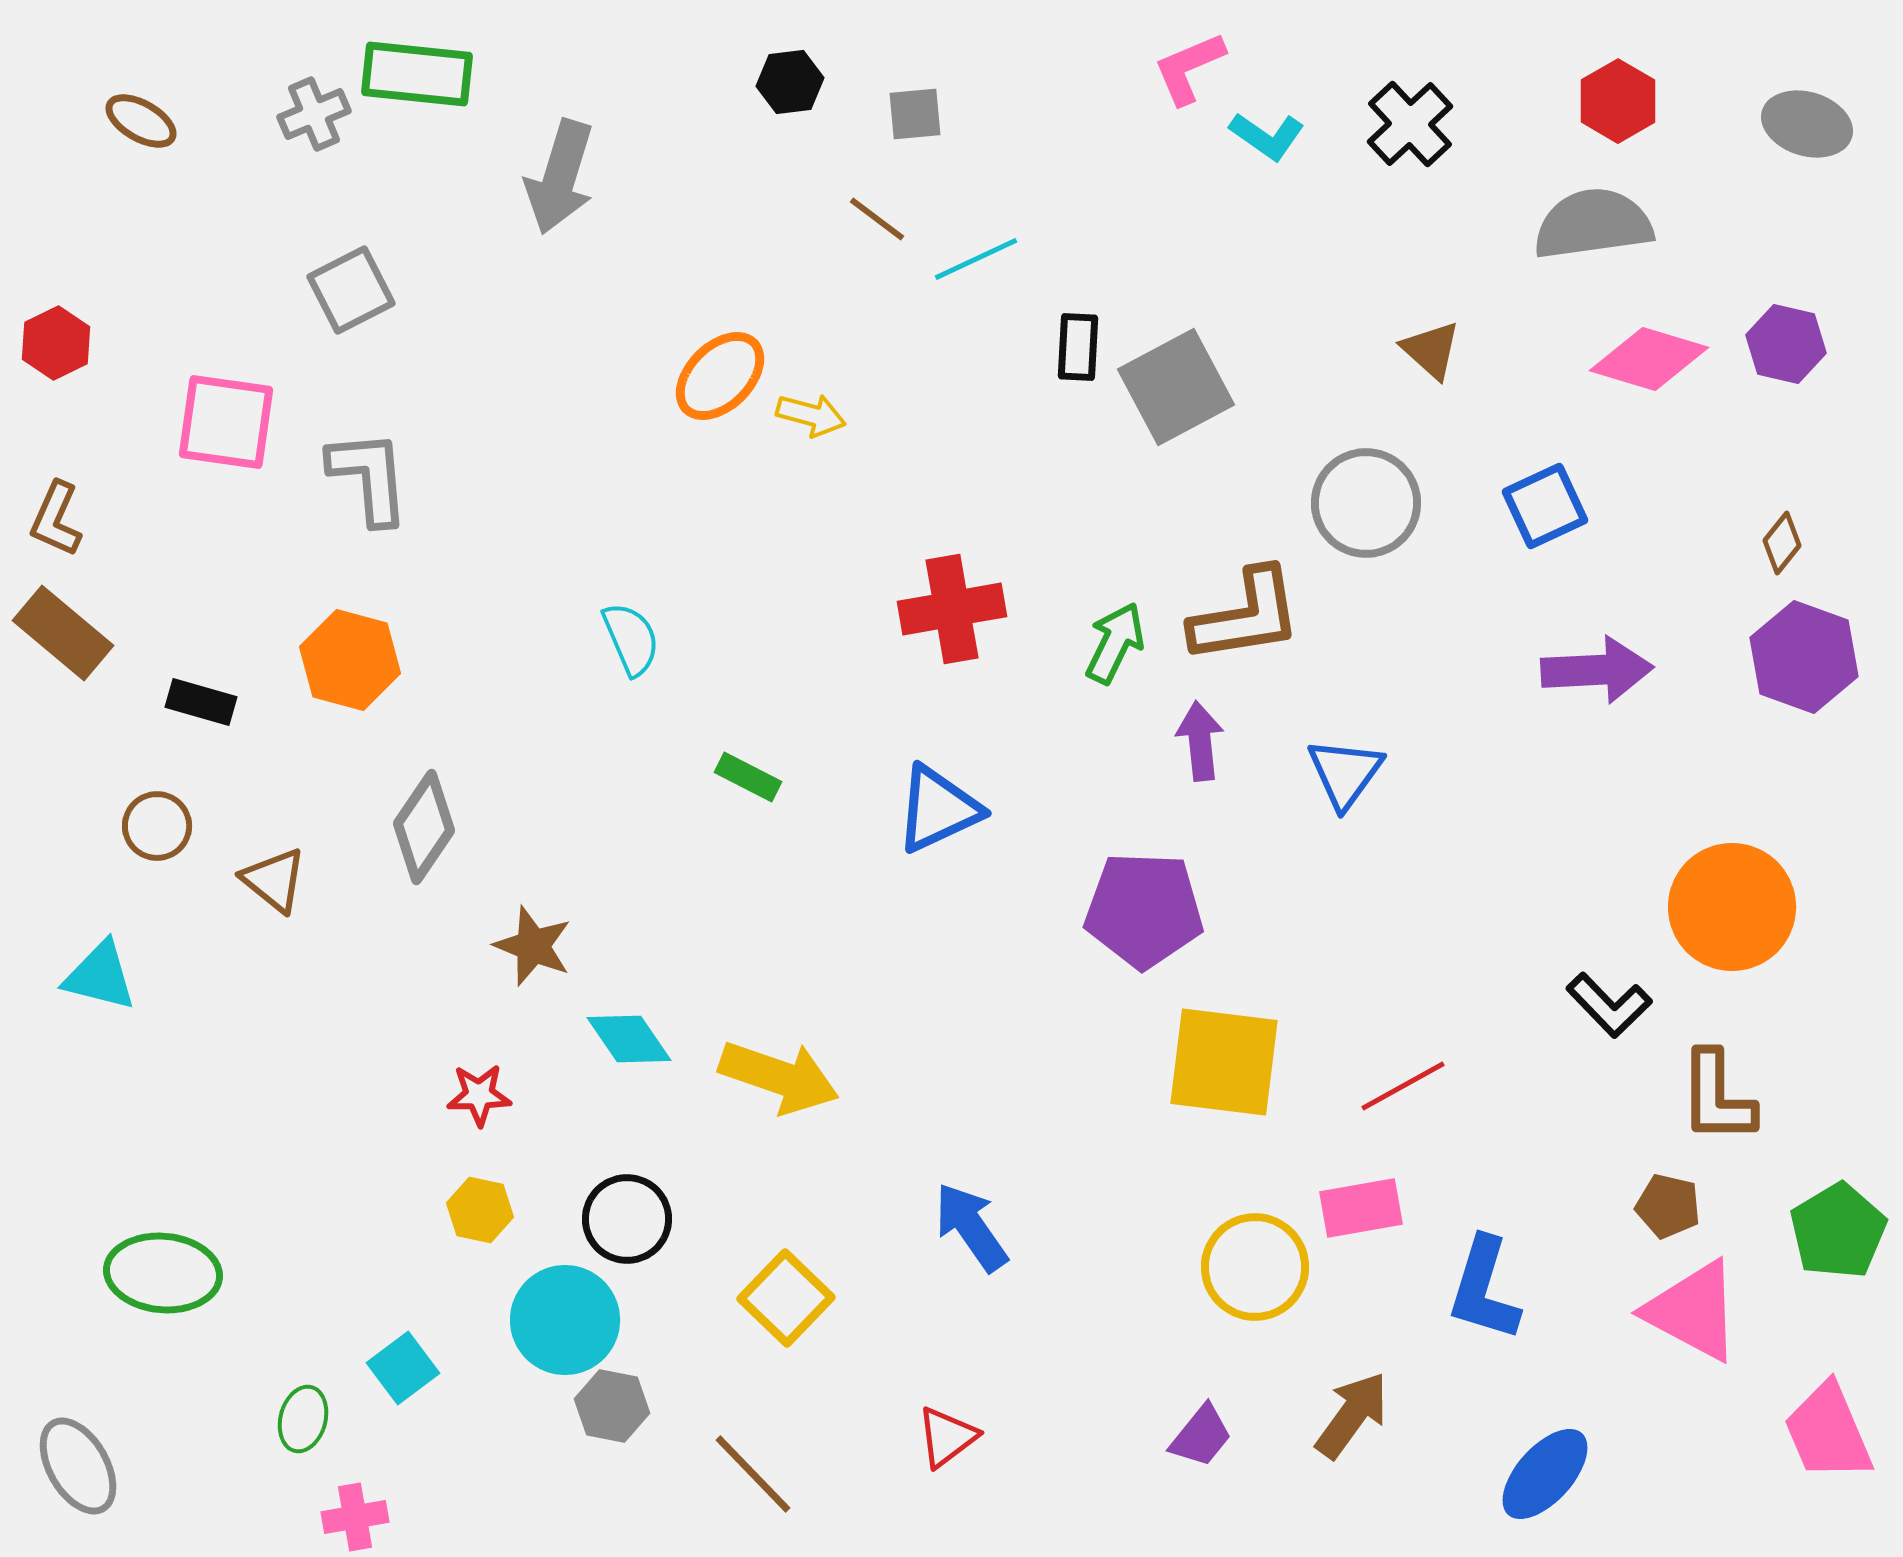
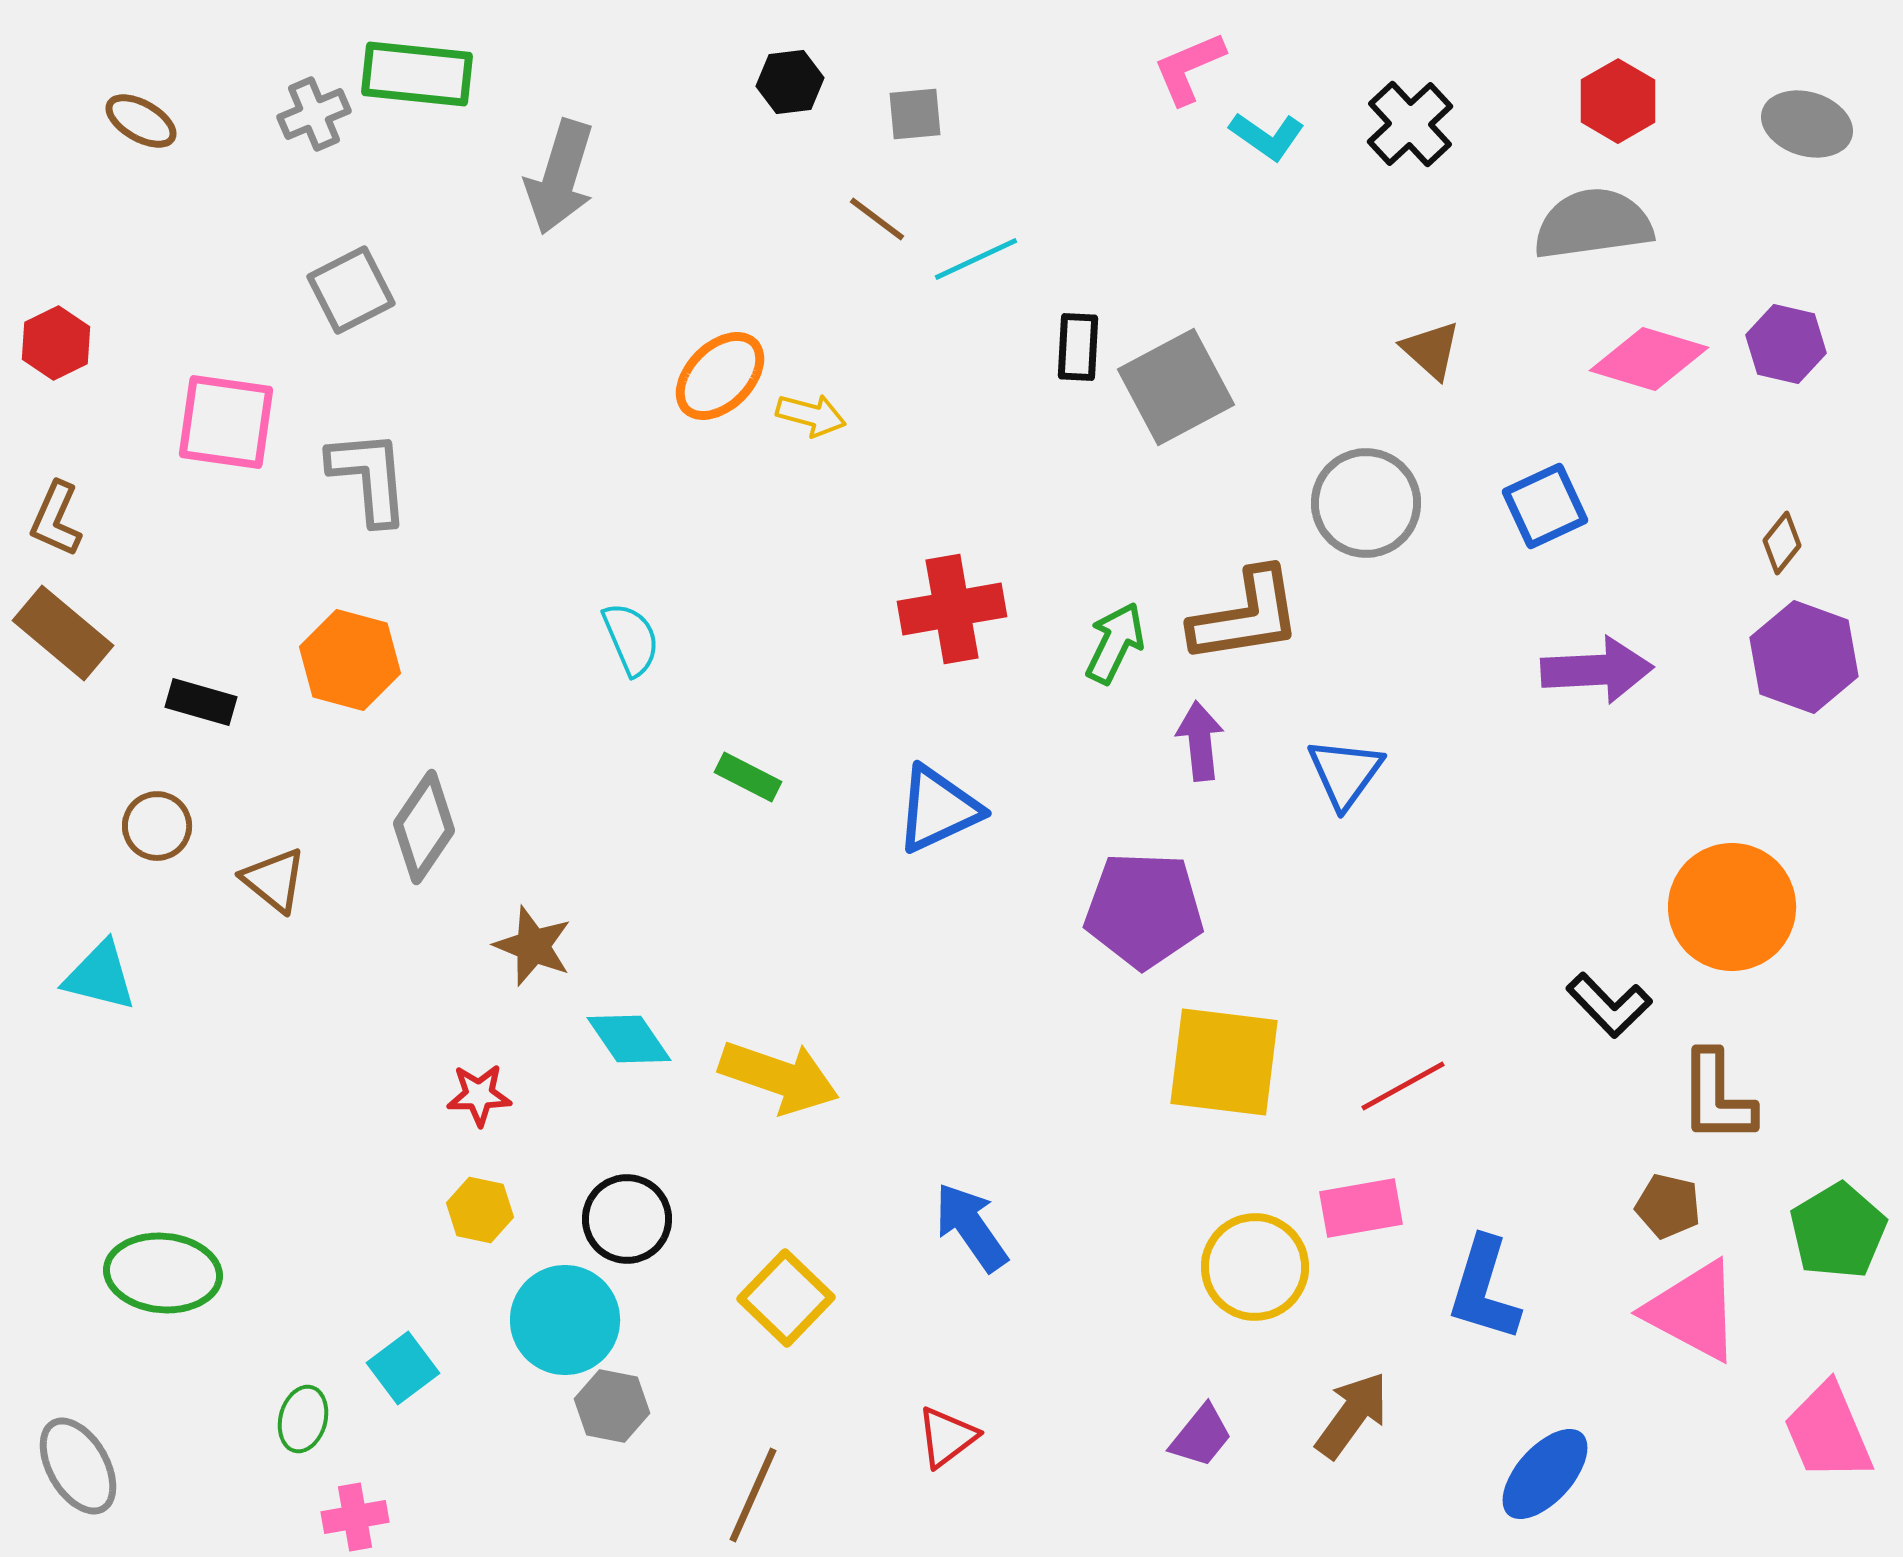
brown line at (753, 1474): moved 21 px down; rotated 68 degrees clockwise
